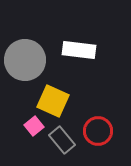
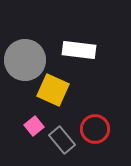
yellow square: moved 11 px up
red circle: moved 3 px left, 2 px up
